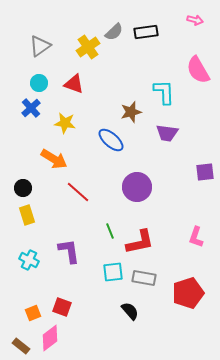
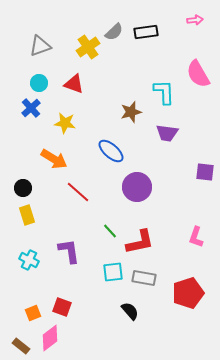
pink arrow: rotated 21 degrees counterclockwise
gray triangle: rotated 15 degrees clockwise
pink semicircle: moved 4 px down
blue ellipse: moved 11 px down
purple square: rotated 12 degrees clockwise
green line: rotated 21 degrees counterclockwise
